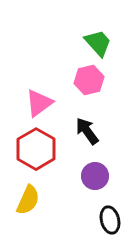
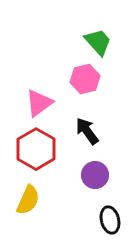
green trapezoid: moved 1 px up
pink hexagon: moved 4 px left, 1 px up
purple circle: moved 1 px up
